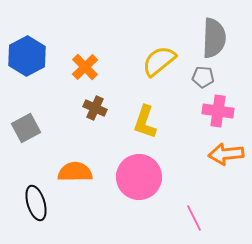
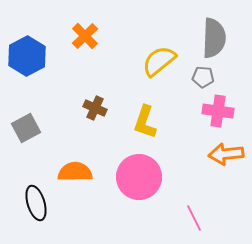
orange cross: moved 31 px up
